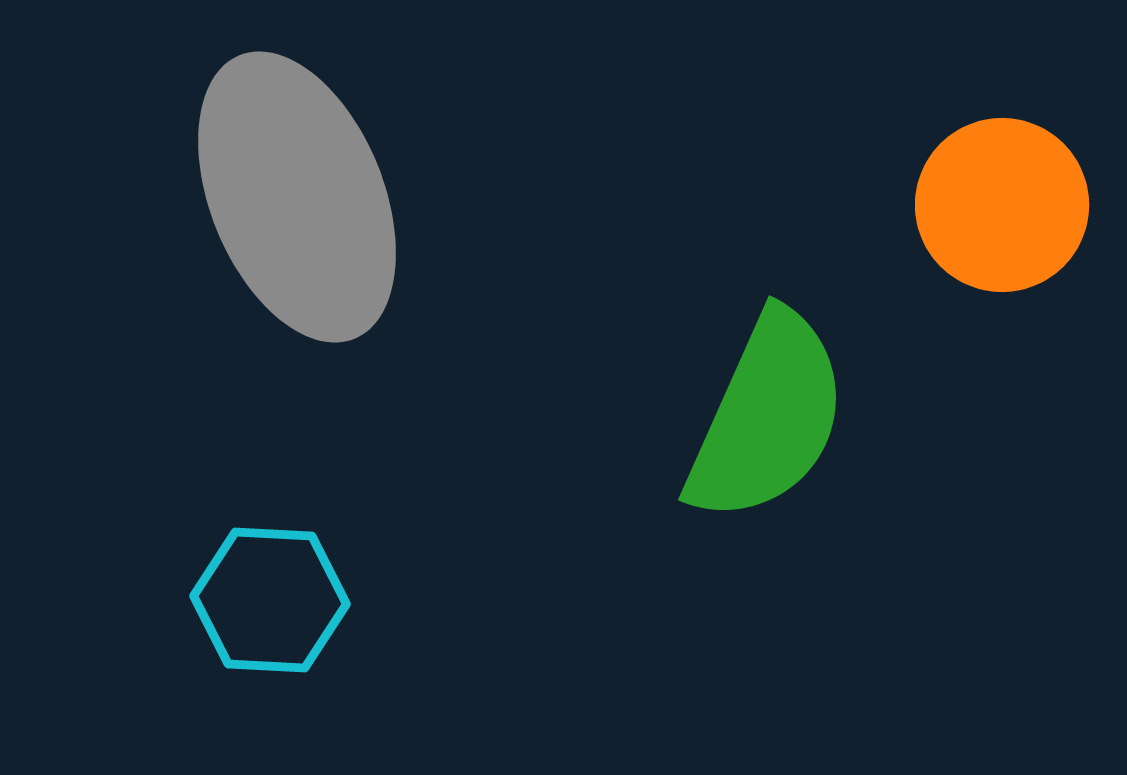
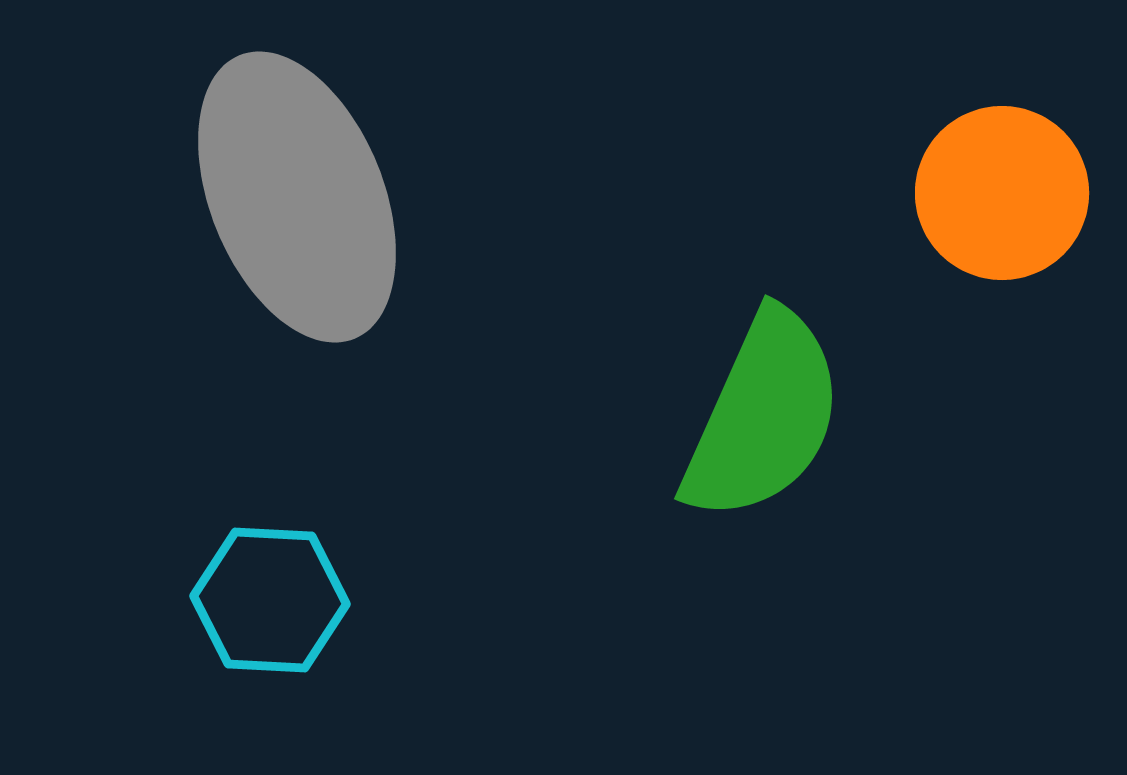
orange circle: moved 12 px up
green semicircle: moved 4 px left, 1 px up
